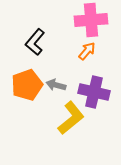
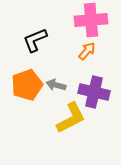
black L-shape: moved 2 px up; rotated 28 degrees clockwise
yellow L-shape: rotated 12 degrees clockwise
